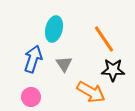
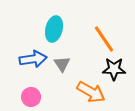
blue arrow: rotated 64 degrees clockwise
gray triangle: moved 2 px left
black star: moved 1 px right, 1 px up
